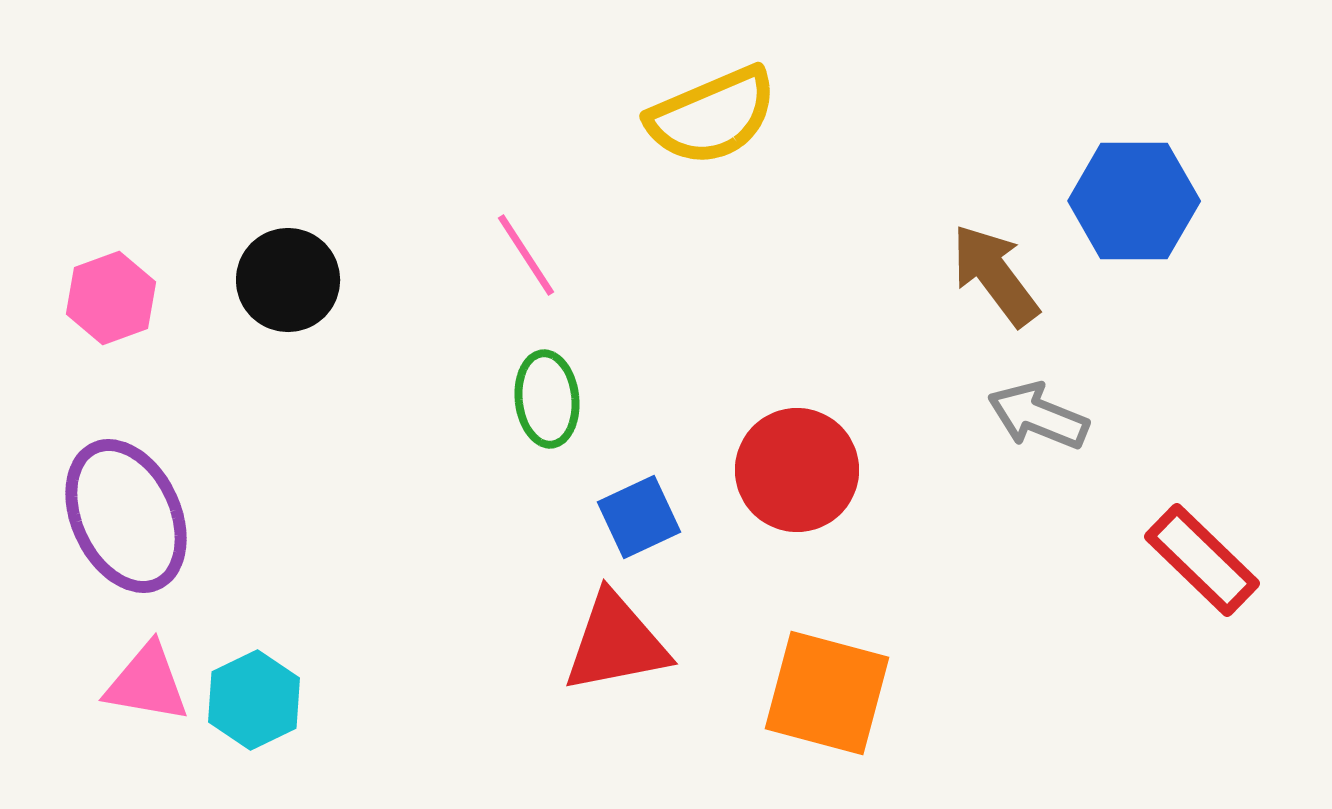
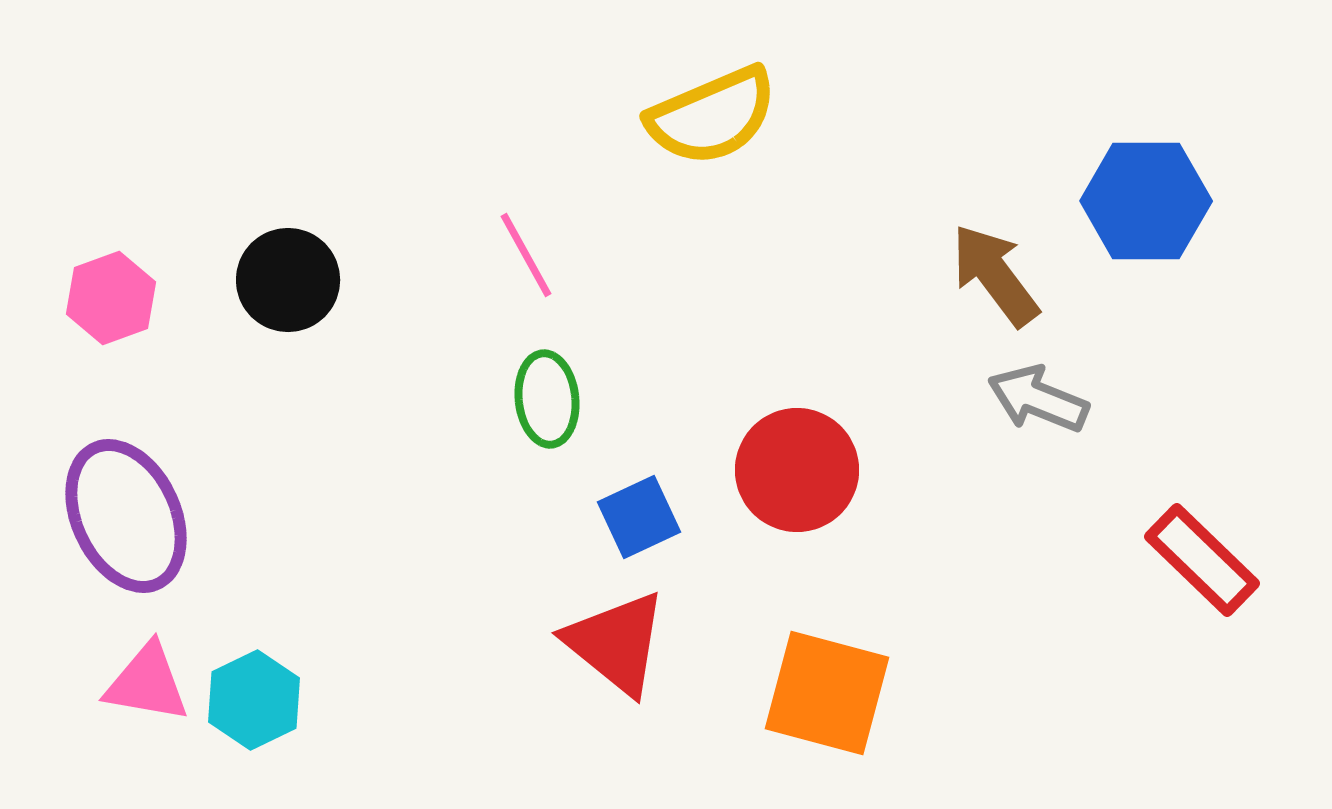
blue hexagon: moved 12 px right
pink line: rotated 4 degrees clockwise
gray arrow: moved 17 px up
red triangle: rotated 50 degrees clockwise
